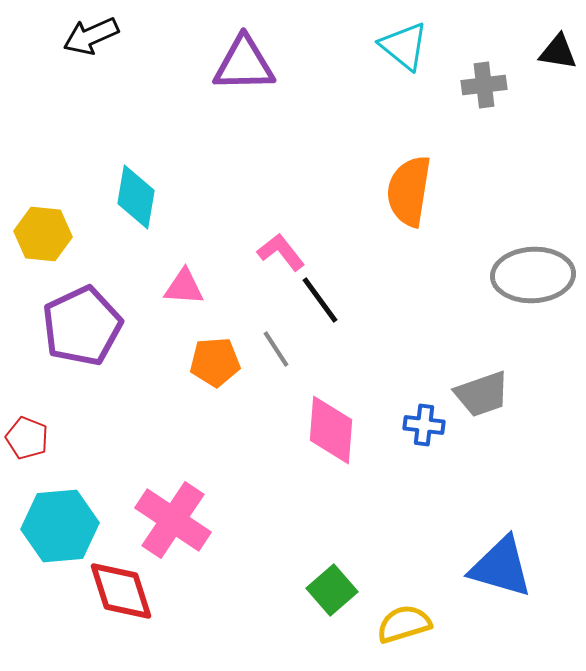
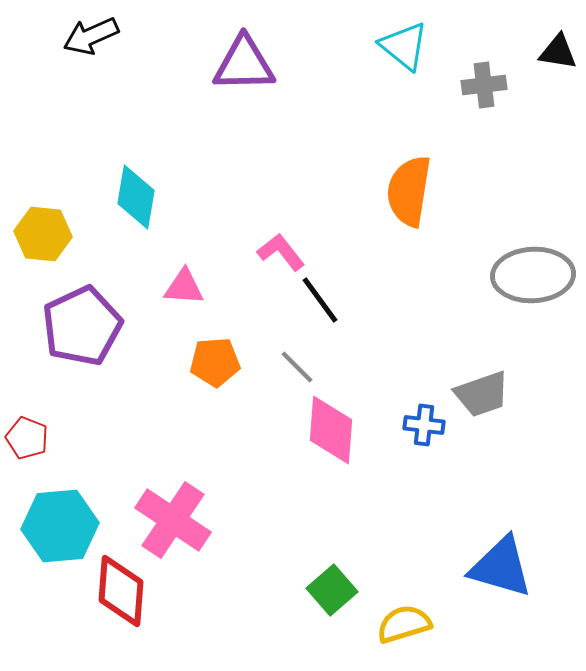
gray line: moved 21 px right, 18 px down; rotated 12 degrees counterclockwise
red diamond: rotated 22 degrees clockwise
